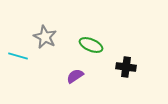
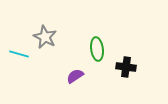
green ellipse: moved 6 px right, 4 px down; rotated 60 degrees clockwise
cyan line: moved 1 px right, 2 px up
